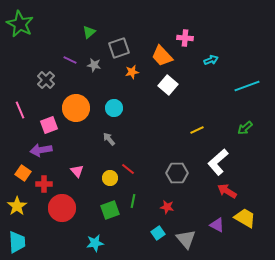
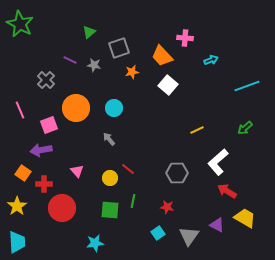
green square: rotated 24 degrees clockwise
gray triangle: moved 3 px right, 3 px up; rotated 15 degrees clockwise
